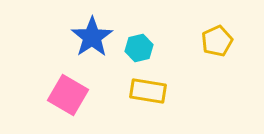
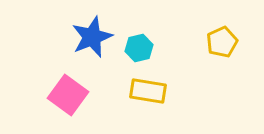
blue star: rotated 12 degrees clockwise
yellow pentagon: moved 5 px right, 1 px down
pink square: rotated 6 degrees clockwise
